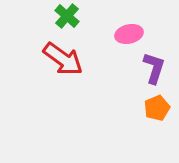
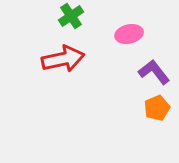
green cross: moved 4 px right; rotated 15 degrees clockwise
red arrow: rotated 48 degrees counterclockwise
purple L-shape: moved 4 px down; rotated 56 degrees counterclockwise
